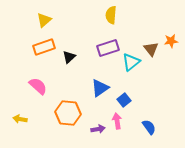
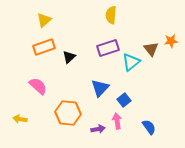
blue triangle: rotated 12 degrees counterclockwise
